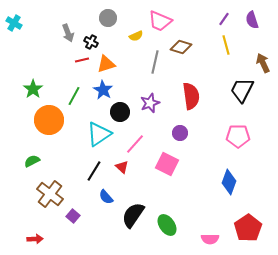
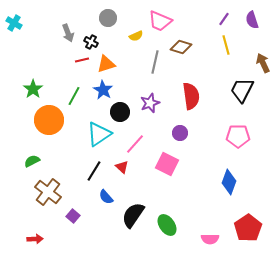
brown cross: moved 2 px left, 2 px up
